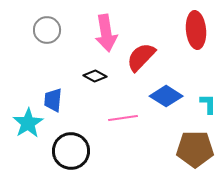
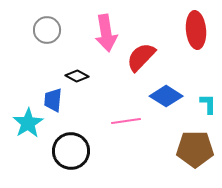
black diamond: moved 18 px left
pink line: moved 3 px right, 3 px down
